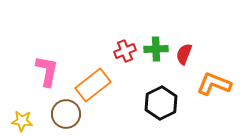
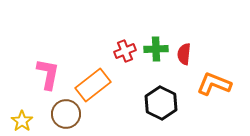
red semicircle: rotated 15 degrees counterclockwise
pink L-shape: moved 1 px right, 3 px down
black hexagon: rotated 8 degrees counterclockwise
yellow star: rotated 30 degrees clockwise
